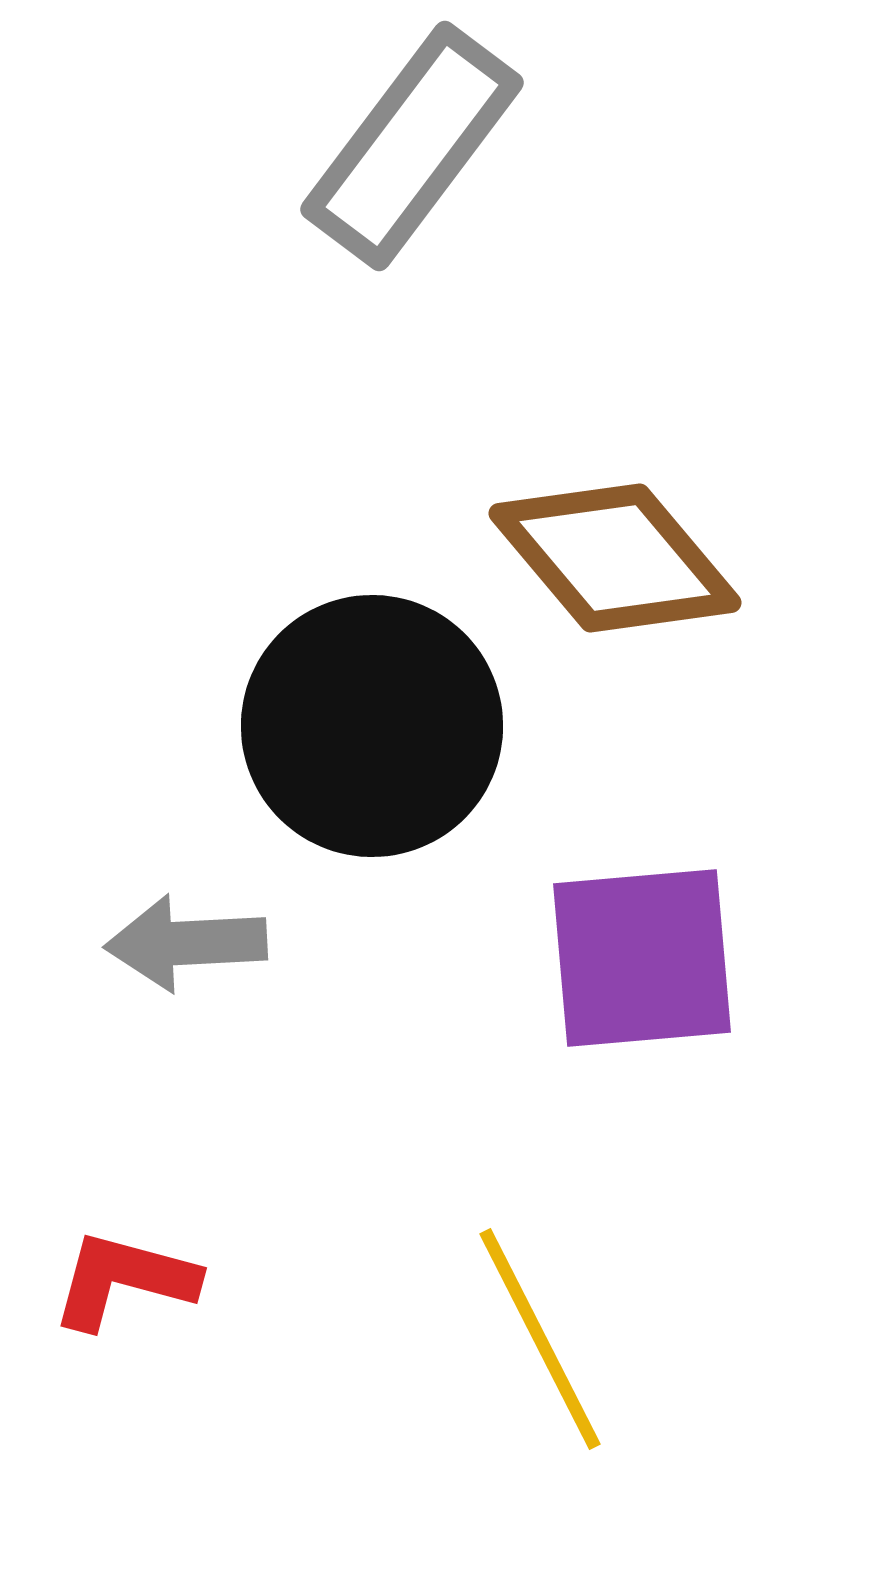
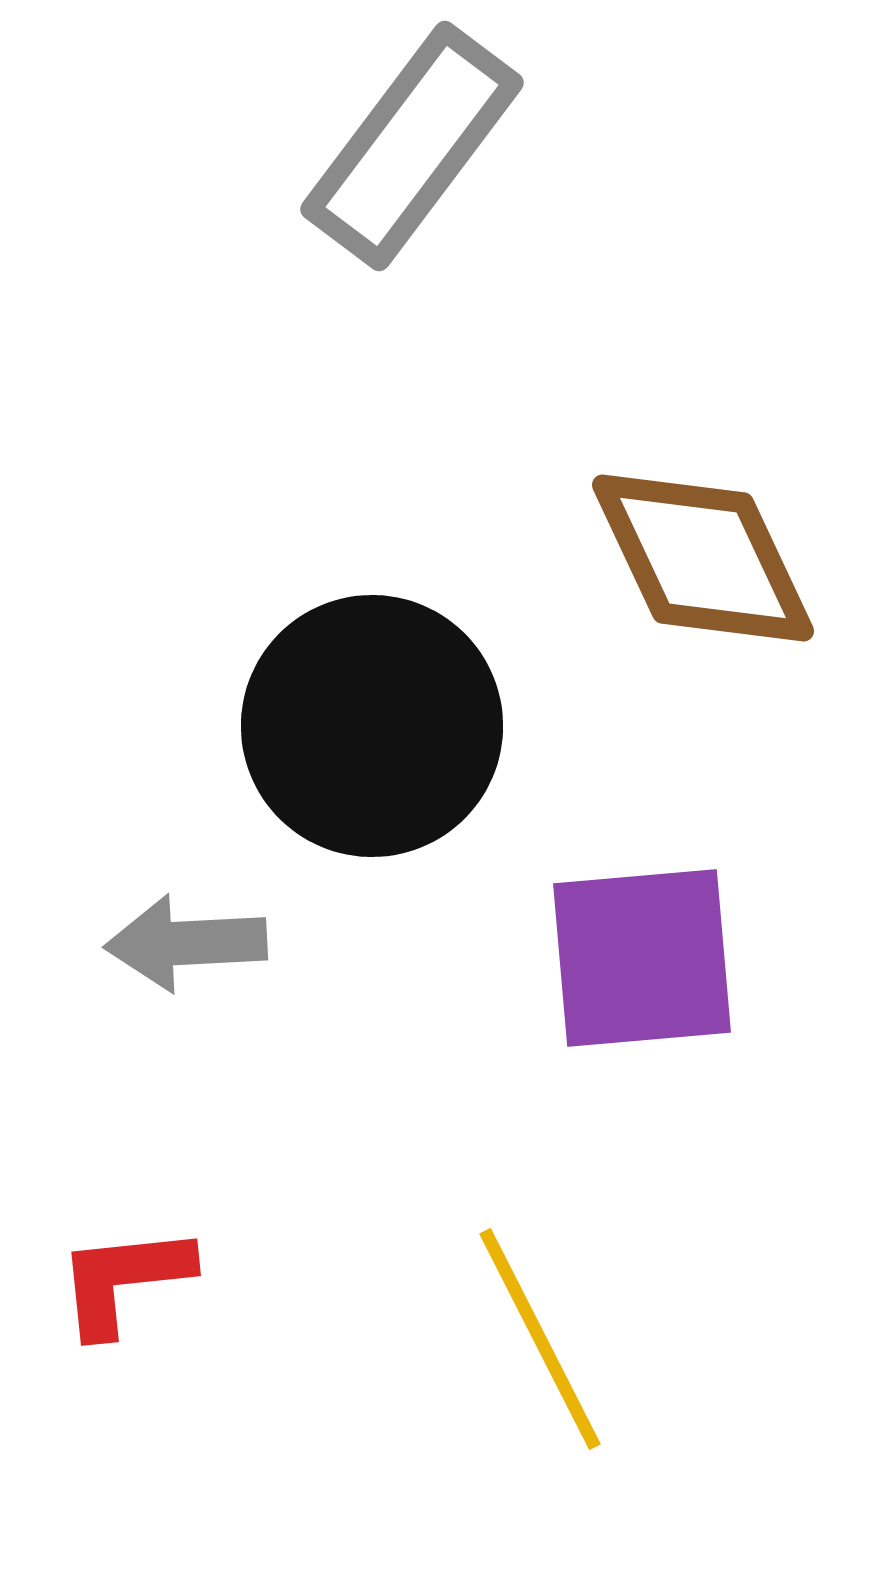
brown diamond: moved 88 px right; rotated 15 degrees clockwise
red L-shape: rotated 21 degrees counterclockwise
